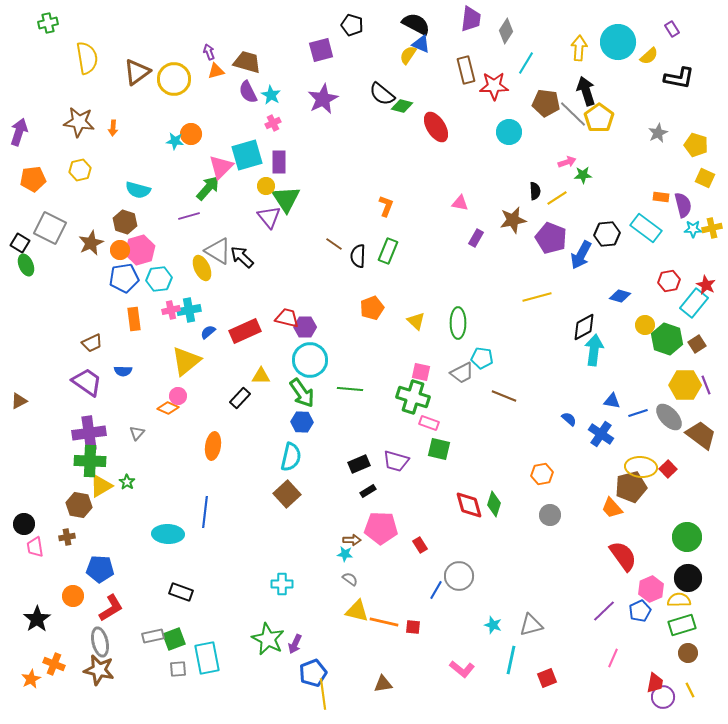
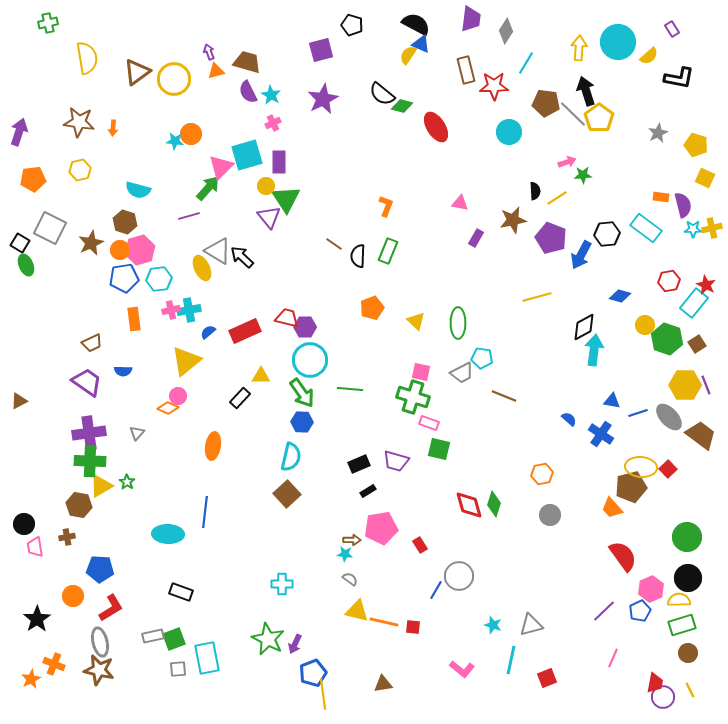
pink pentagon at (381, 528): rotated 12 degrees counterclockwise
